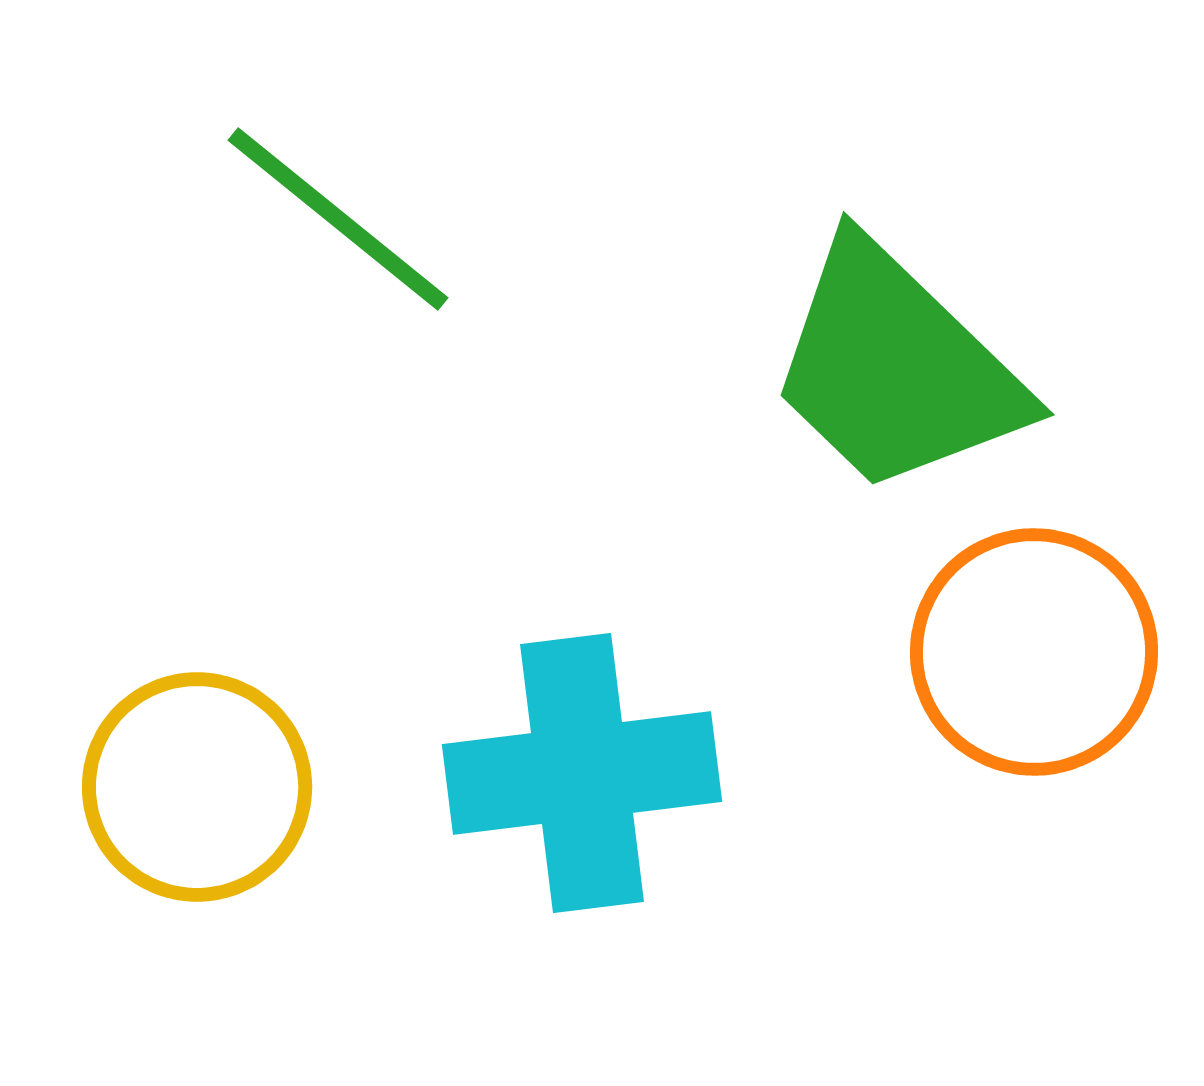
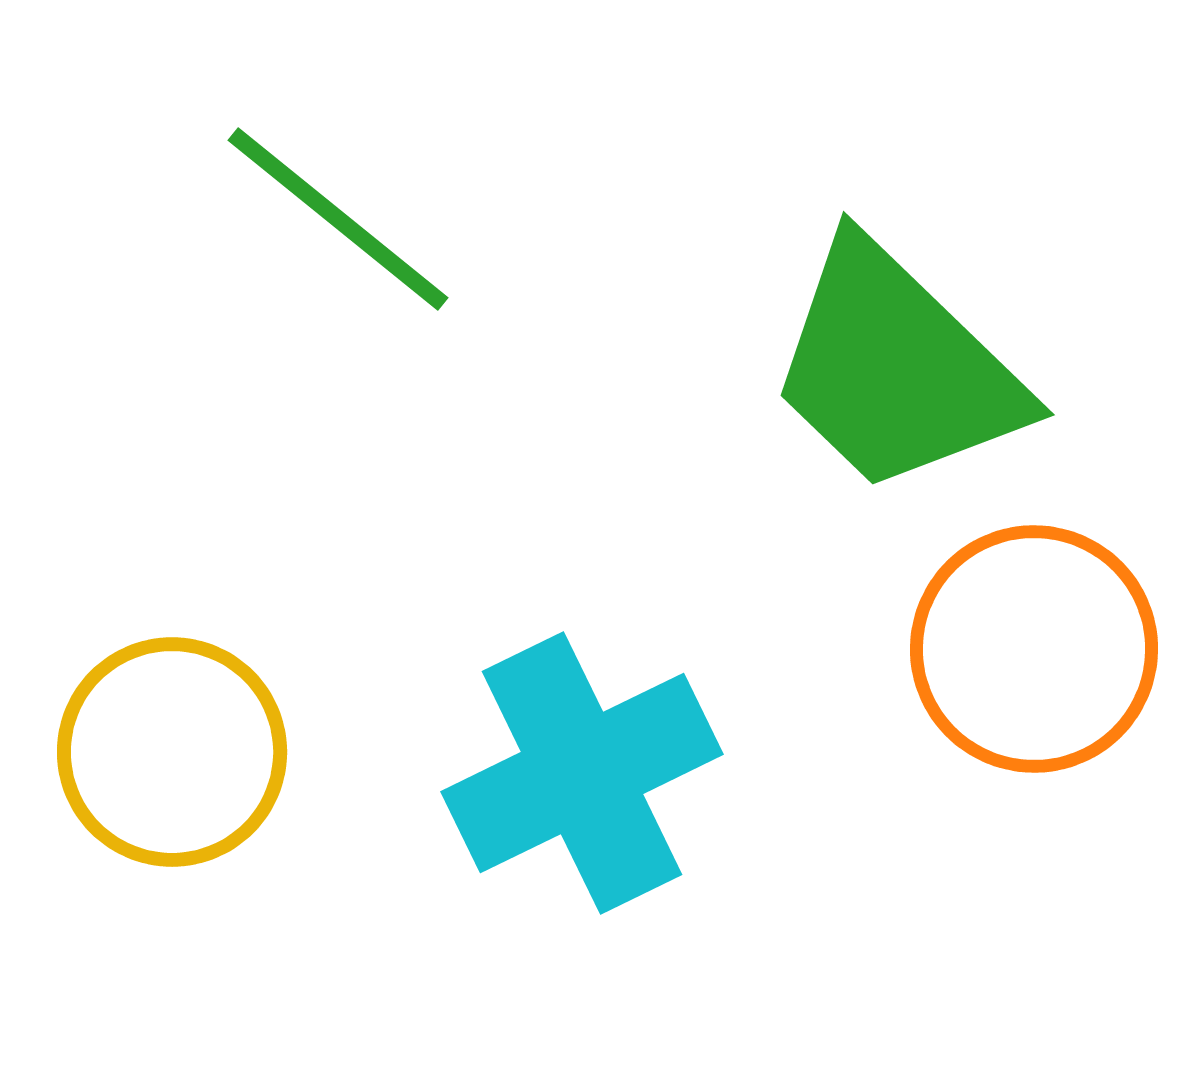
orange circle: moved 3 px up
cyan cross: rotated 19 degrees counterclockwise
yellow circle: moved 25 px left, 35 px up
